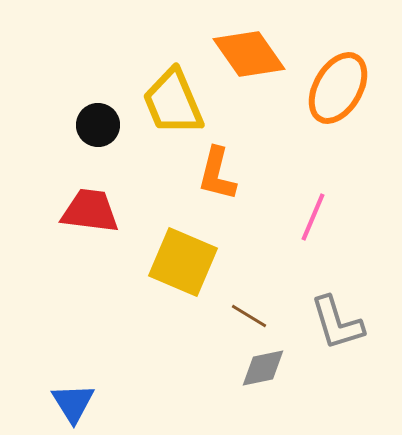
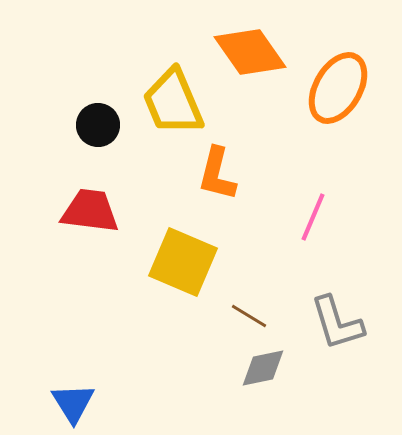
orange diamond: moved 1 px right, 2 px up
